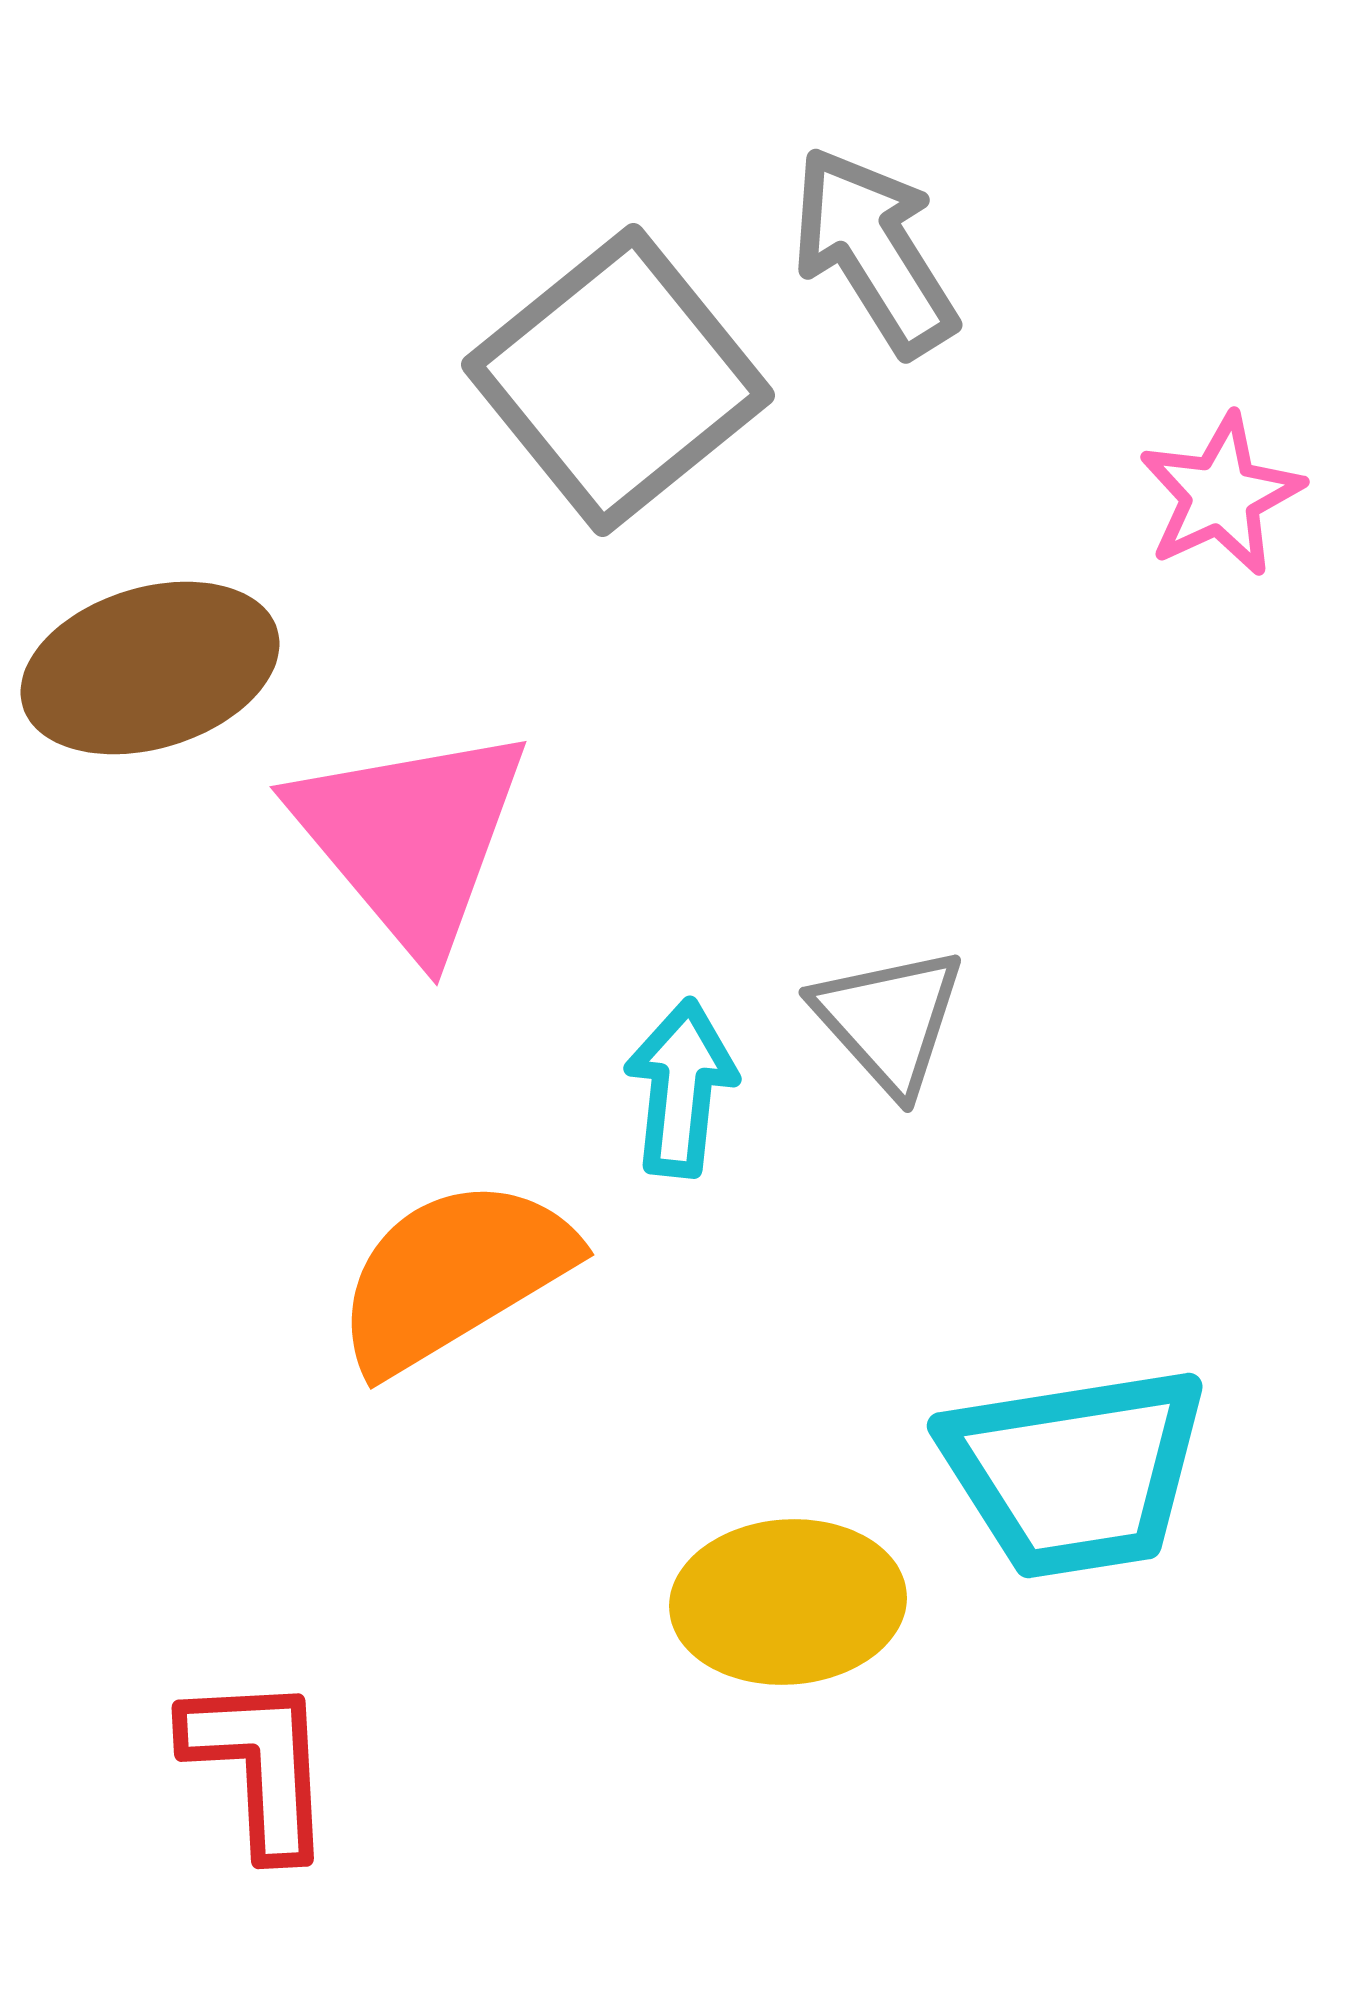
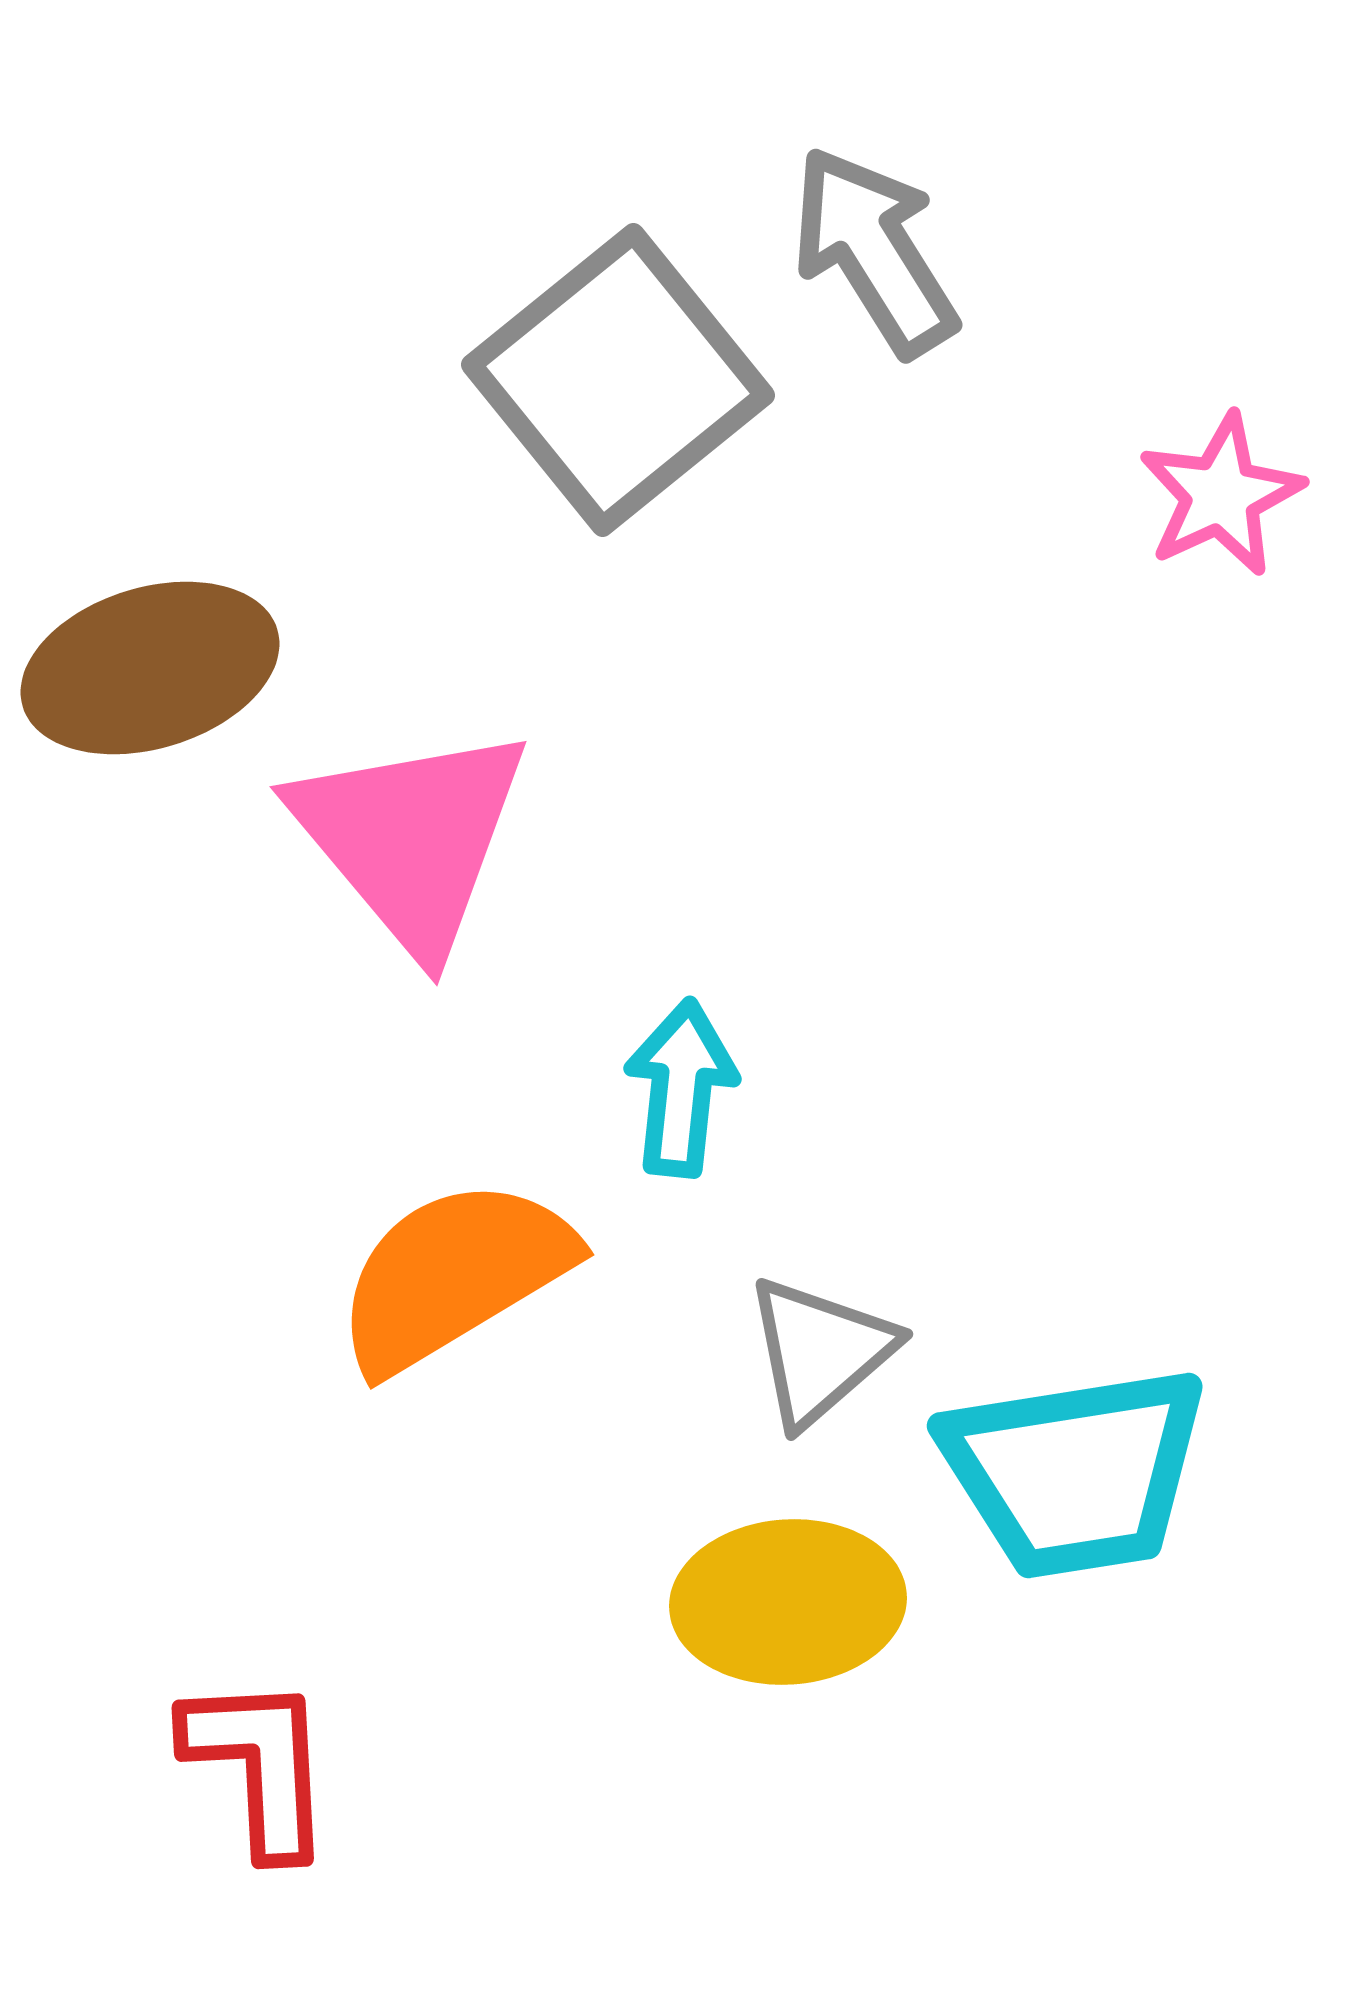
gray triangle: moved 69 px left, 331 px down; rotated 31 degrees clockwise
